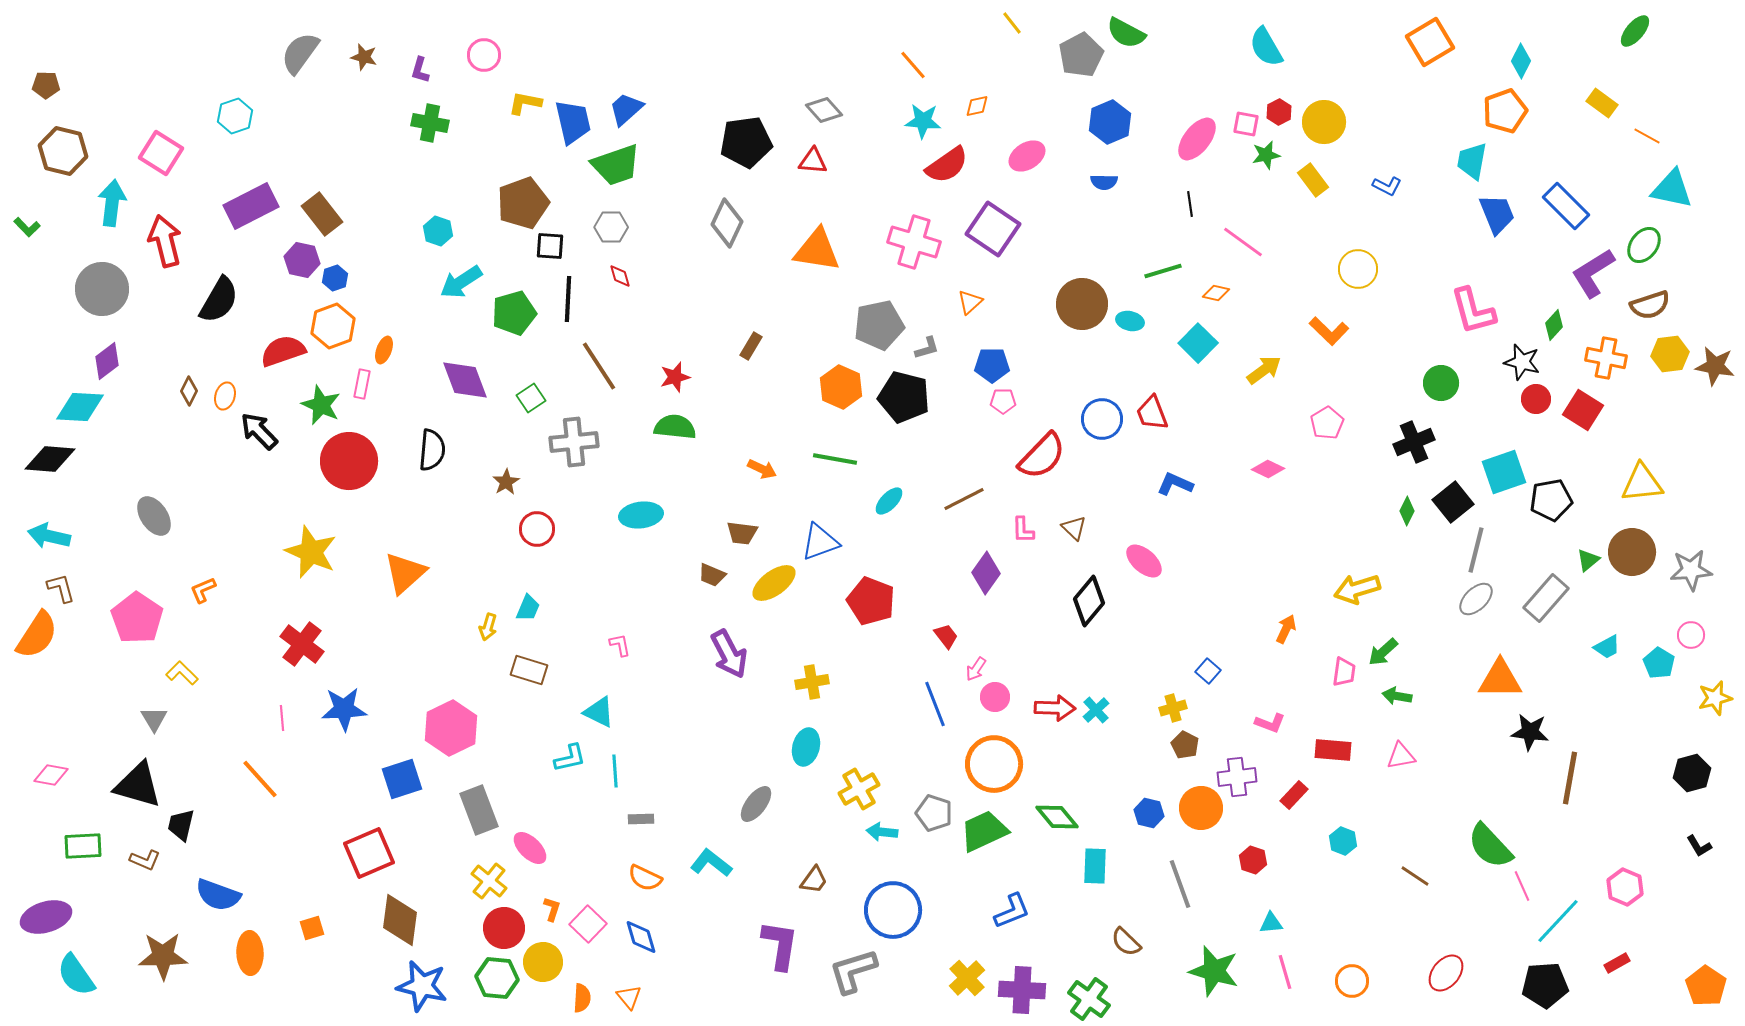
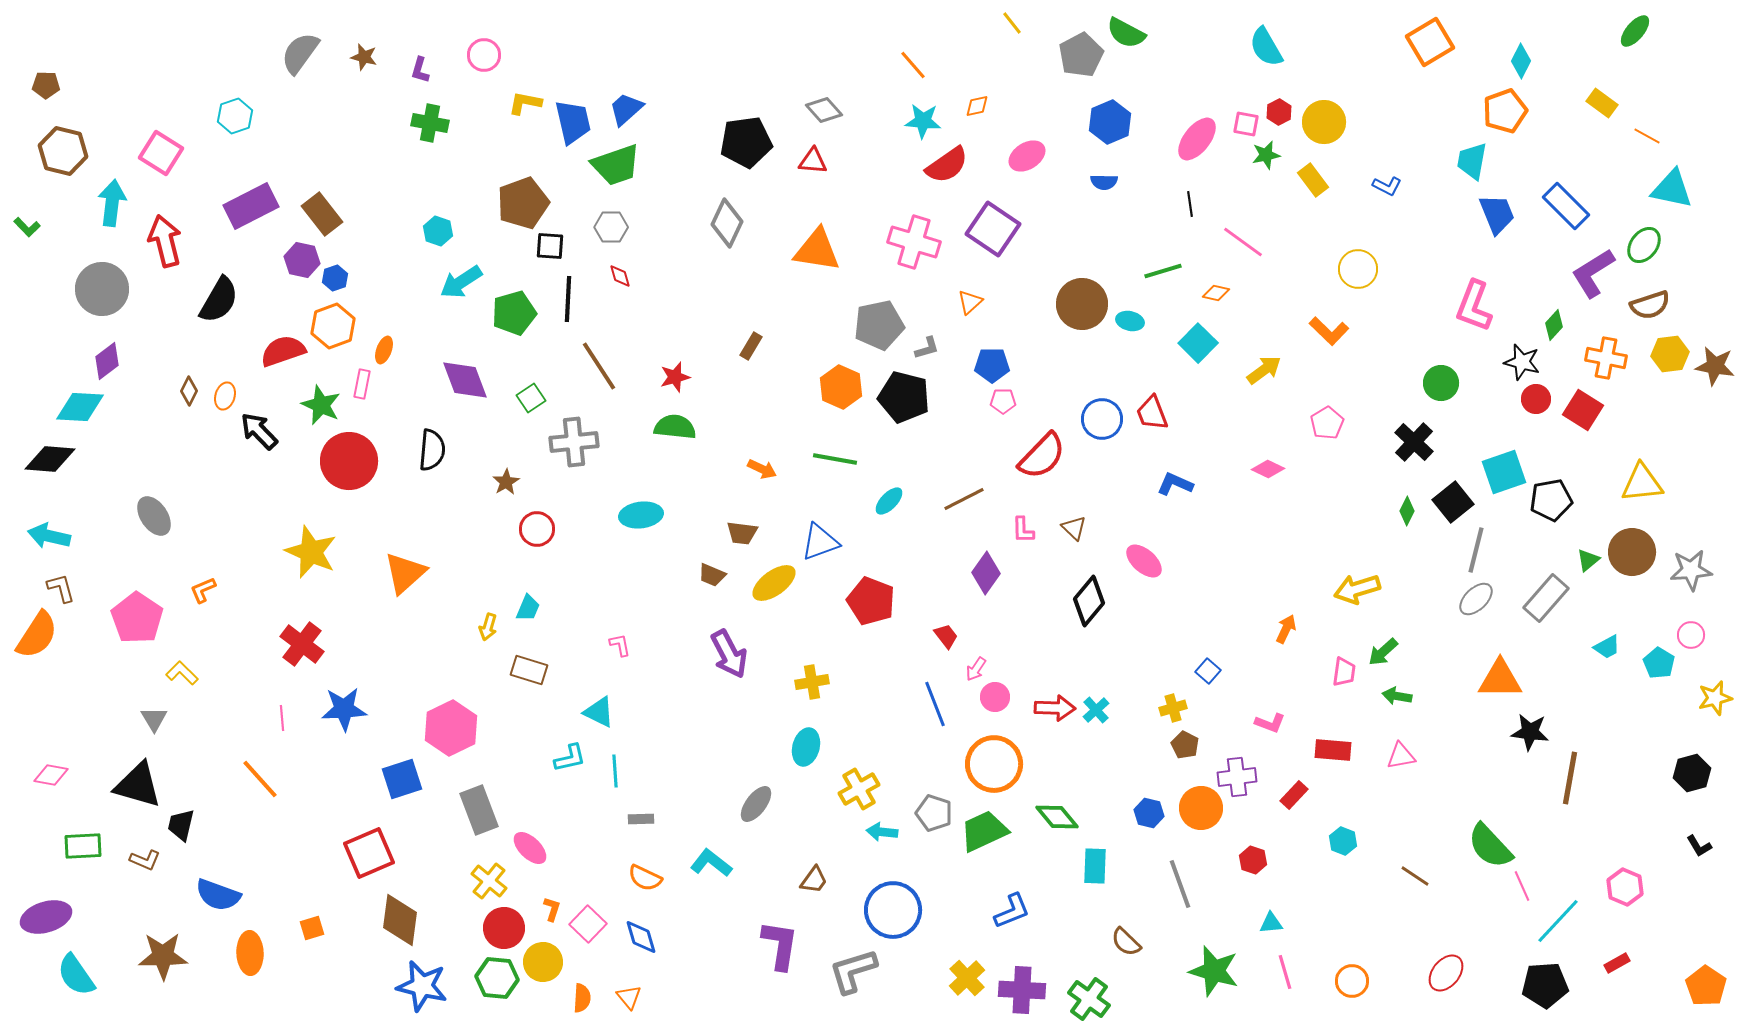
pink L-shape at (1473, 311): moved 1 px right, 5 px up; rotated 36 degrees clockwise
black cross at (1414, 442): rotated 24 degrees counterclockwise
